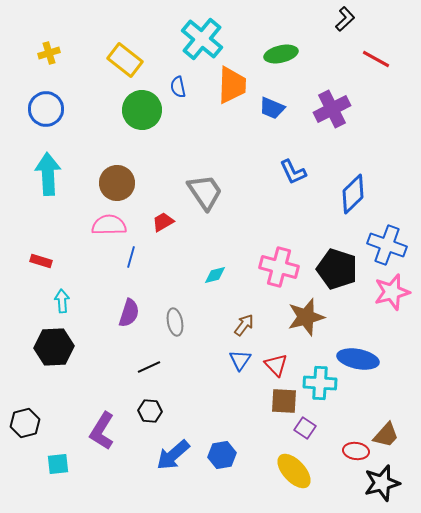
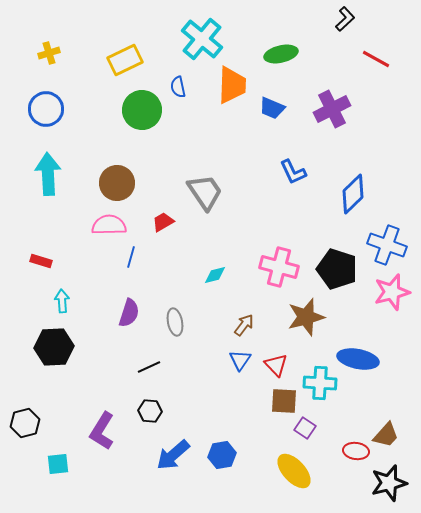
yellow rectangle at (125, 60): rotated 64 degrees counterclockwise
black star at (382, 483): moved 7 px right
